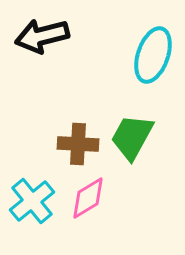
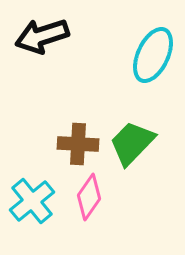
black arrow: rotated 4 degrees counterclockwise
cyan ellipse: rotated 6 degrees clockwise
green trapezoid: moved 6 px down; rotated 15 degrees clockwise
pink diamond: moved 1 px right, 1 px up; rotated 24 degrees counterclockwise
